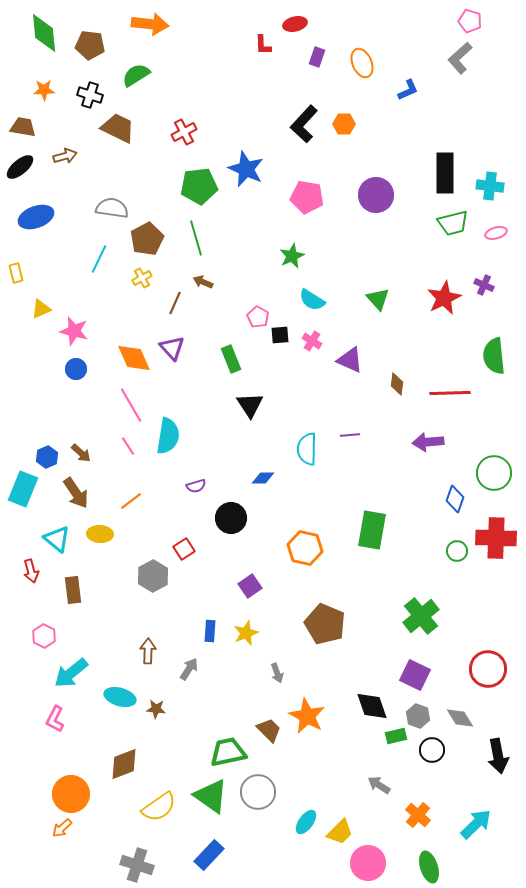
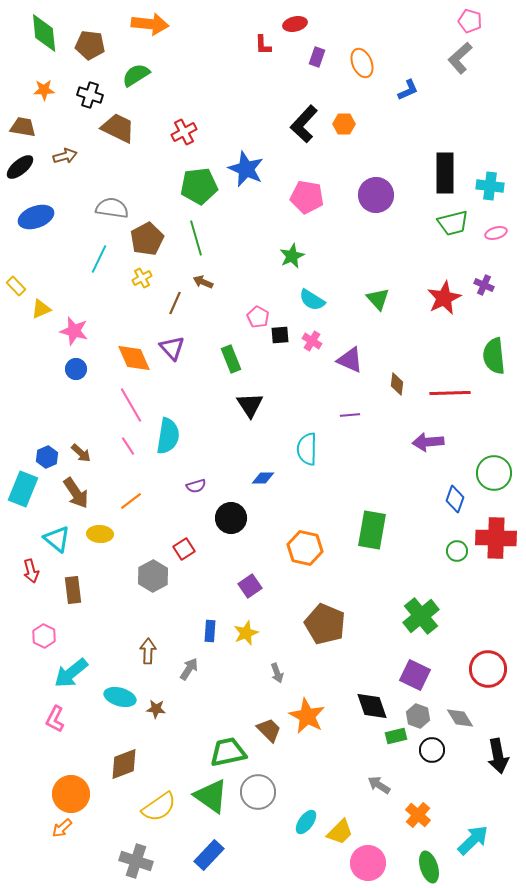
yellow rectangle at (16, 273): moved 13 px down; rotated 30 degrees counterclockwise
purple line at (350, 435): moved 20 px up
cyan arrow at (476, 824): moved 3 px left, 16 px down
gray cross at (137, 865): moved 1 px left, 4 px up
